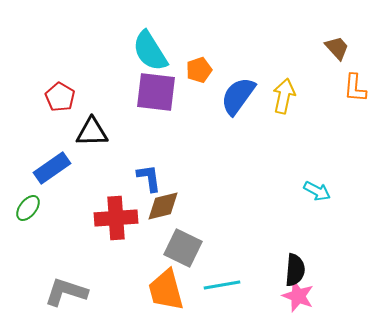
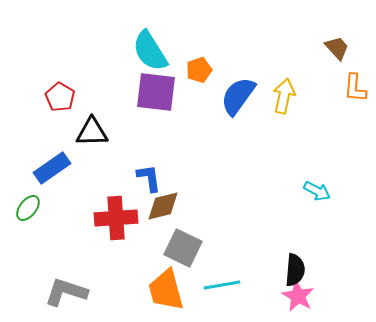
pink star: rotated 8 degrees clockwise
